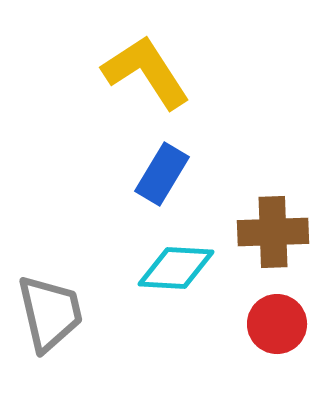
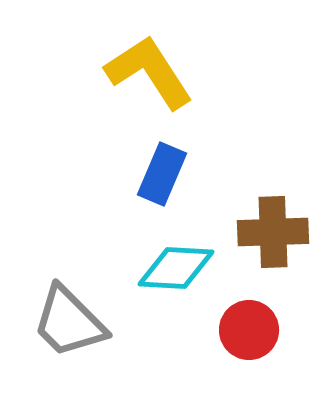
yellow L-shape: moved 3 px right
blue rectangle: rotated 8 degrees counterclockwise
gray trapezoid: moved 19 px right, 9 px down; rotated 148 degrees clockwise
red circle: moved 28 px left, 6 px down
